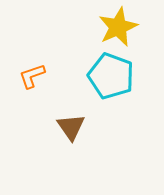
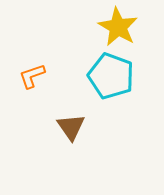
yellow star: rotated 18 degrees counterclockwise
